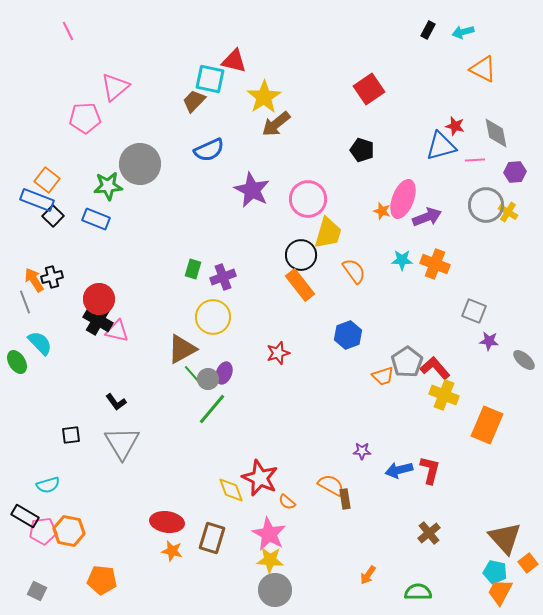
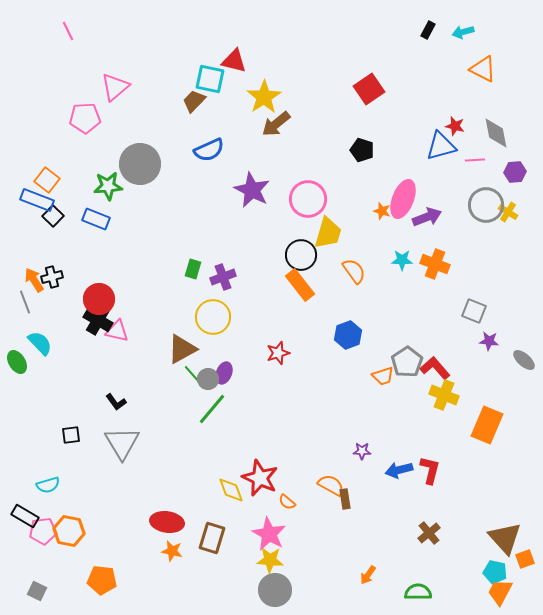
orange square at (528, 563): moved 3 px left, 4 px up; rotated 18 degrees clockwise
